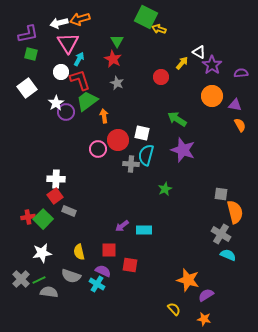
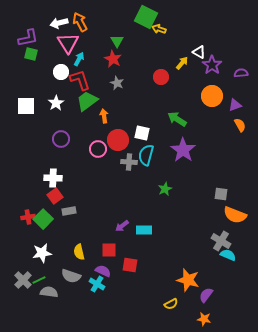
orange arrow at (80, 19): moved 3 px down; rotated 78 degrees clockwise
purple L-shape at (28, 34): moved 4 px down
white square at (27, 88): moved 1 px left, 18 px down; rotated 36 degrees clockwise
purple triangle at (235, 105): rotated 32 degrees counterclockwise
purple circle at (66, 112): moved 5 px left, 27 px down
purple star at (183, 150): rotated 15 degrees clockwise
gray cross at (131, 164): moved 2 px left, 2 px up
white cross at (56, 179): moved 3 px left, 1 px up
gray rectangle at (69, 211): rotated 32 degrees counterclockwise
orange semicircle at (235, 212): moved 3 px down; rotated 125 degrees clockwise
gray cross at (221, 234): moved 7 px down
gray cross at (21, 279): moved 2 px right, 1 px down
purple semicircle at (206, 295): rotated 21 degrees counterclockwise
yellow semicircle at (174, 309): moved 3 px left, 5 px up; rotated 104 degrees clockwise
